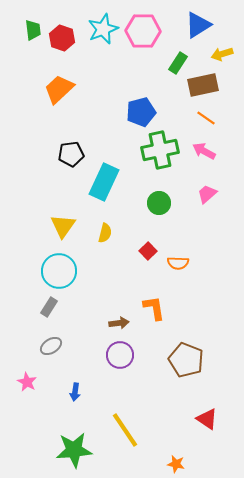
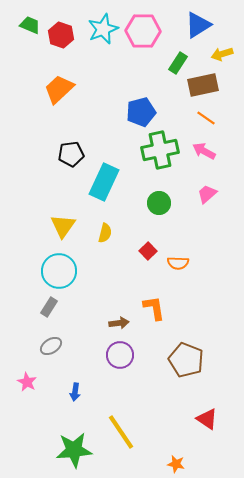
green trapezoid: moved 3 px left, 5 px up; rotated 60 degrees counterclockwise
red hexagon: moved 1 px left, 3 px up
yellow line: moved 4 px left, 2 px down
